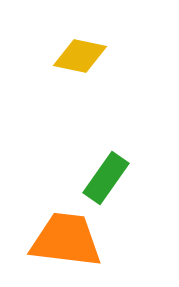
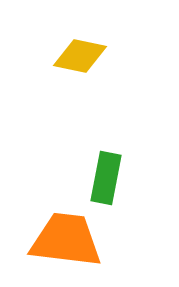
green rectangle: rotated 24 degrees counterclockwise
